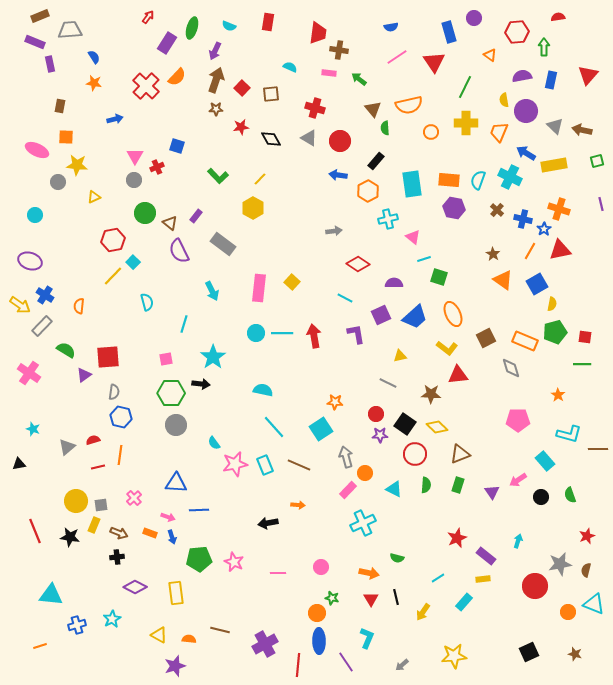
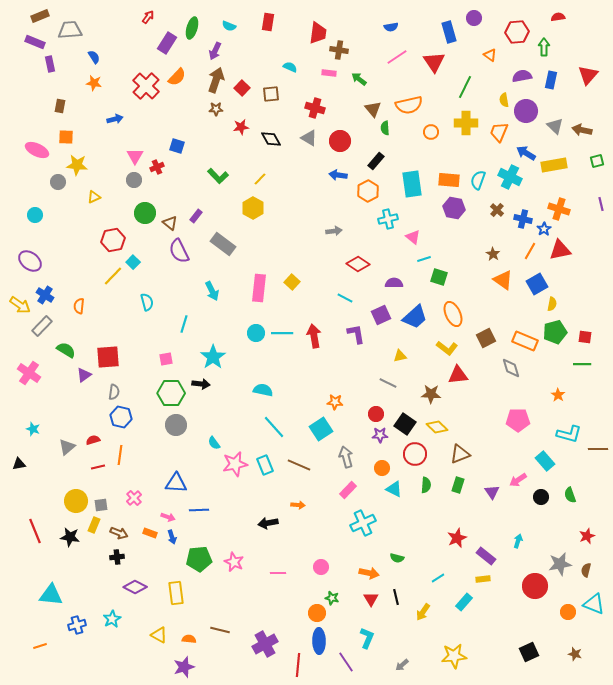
purple ellipse at (30, 261): rotated 20 degrees clockwise
orange circle at (365, 473): moved 17 px right, 5 px up
purple star at (175, 666): moved 9 px right, 1 px down
